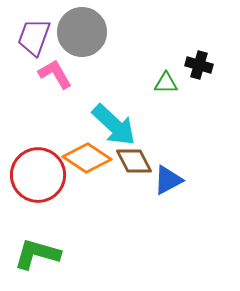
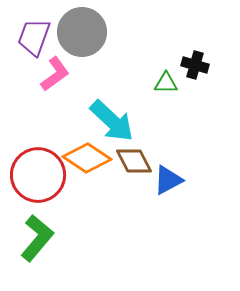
black cross: moved 4 px left
pink L-shape: rotated 84 degrees clockwise
cyan arrow: moved 2 px left, 4 px up
green L-shape: moved 16 px up; rotated 114 degrees clockwise
